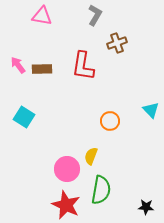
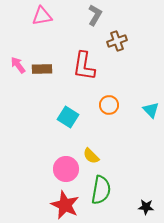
pink triangle: rotated 20 degrees counterclockwise
brown cross: moved 2 px up
red L-shape: moved 1 px right
cyan square: moved 44 px right
orange circle: moved 1 px left, 16 px up
yellow semicircle: rotated 66 degrees counterclockwise
pink circle: moved 1 px left
red star: moved 1 px left
